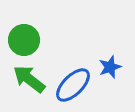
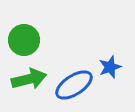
green arrow: rotated 128 degrees clockwise
blue ellipse: moved 1 px right; rotated 12 degrees clockwise
